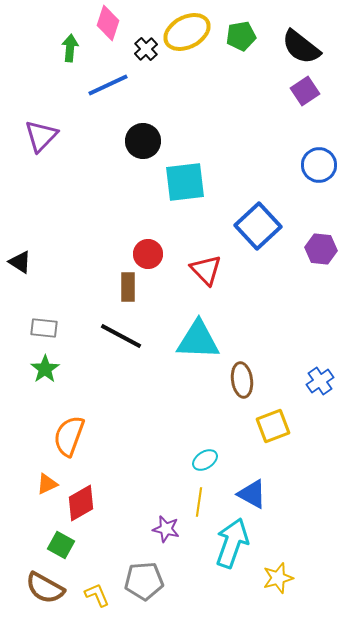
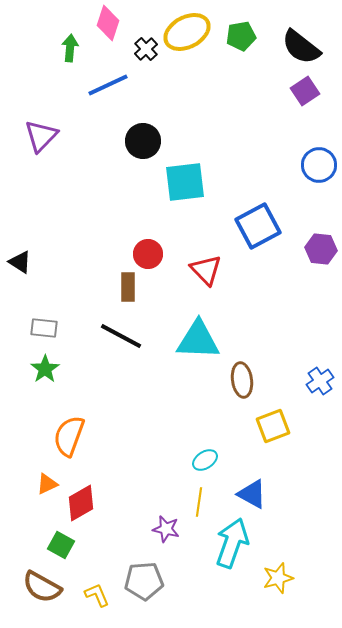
blue square: rotated 15 degrees clockwise
brown semicircle: moved 3 px left, 1 px up
